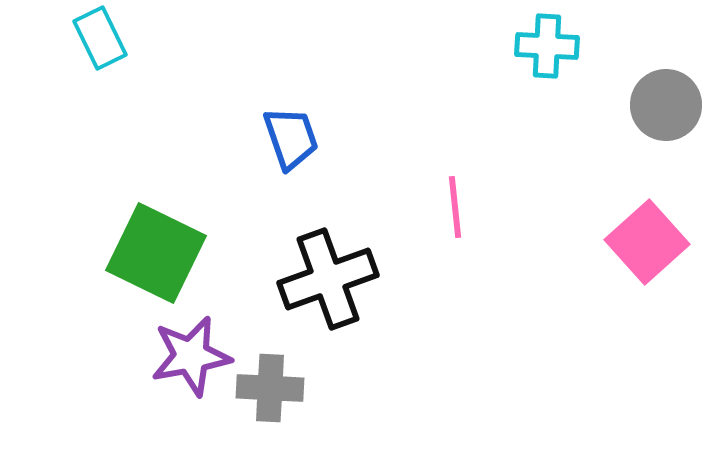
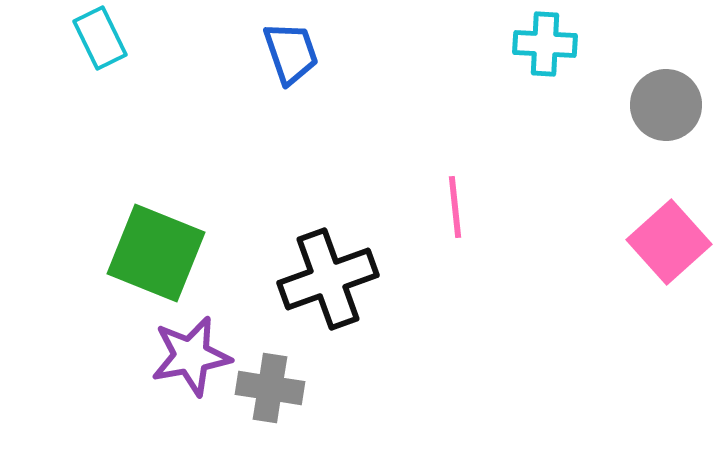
cyan cross: moved 2 px left, 2 px up
blue trapezoid: moved 85 px up
pink square: moved 22 px right
green square: rotated 4 degrees counterclockwise
gray cross: rotated 6 degrees clockwise
